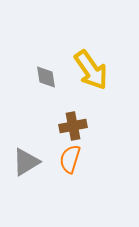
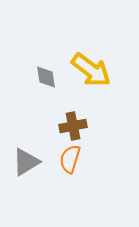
yellow arrow: rotated 18 degrees counterclockwise
